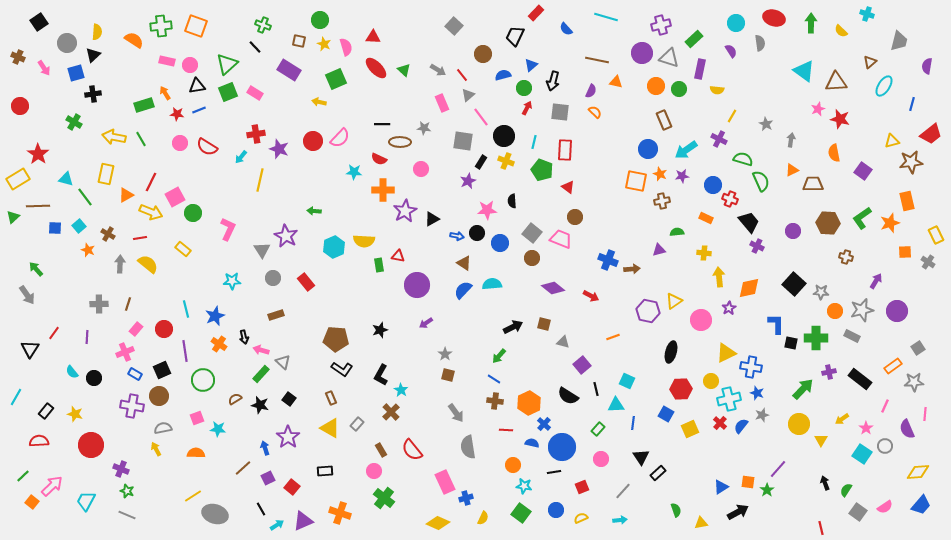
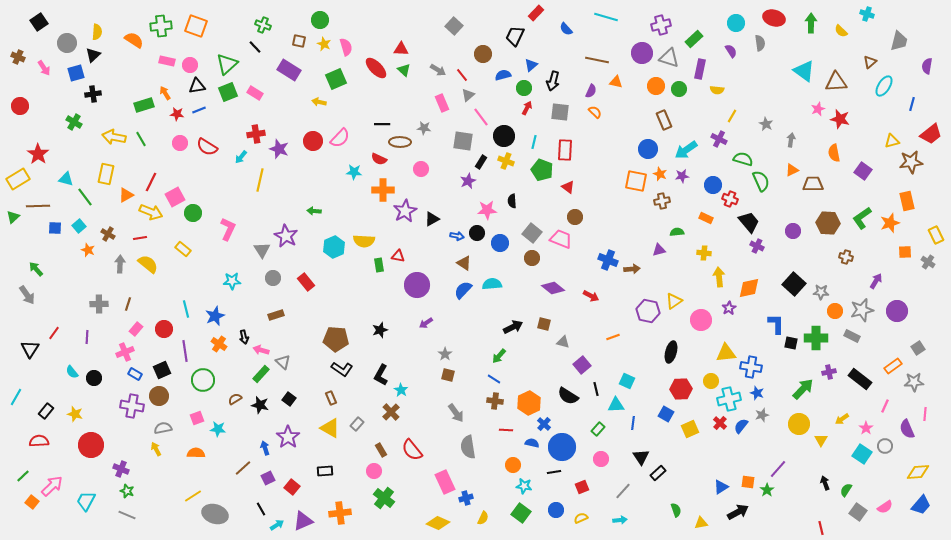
red triangle at (373, 37): moved 28 px right, 12 px down
yellow triangle at (726, 353): rotated 20 degrees clockwise
orange cross at (340, 513): rotated 25 degrees counterclockwise
